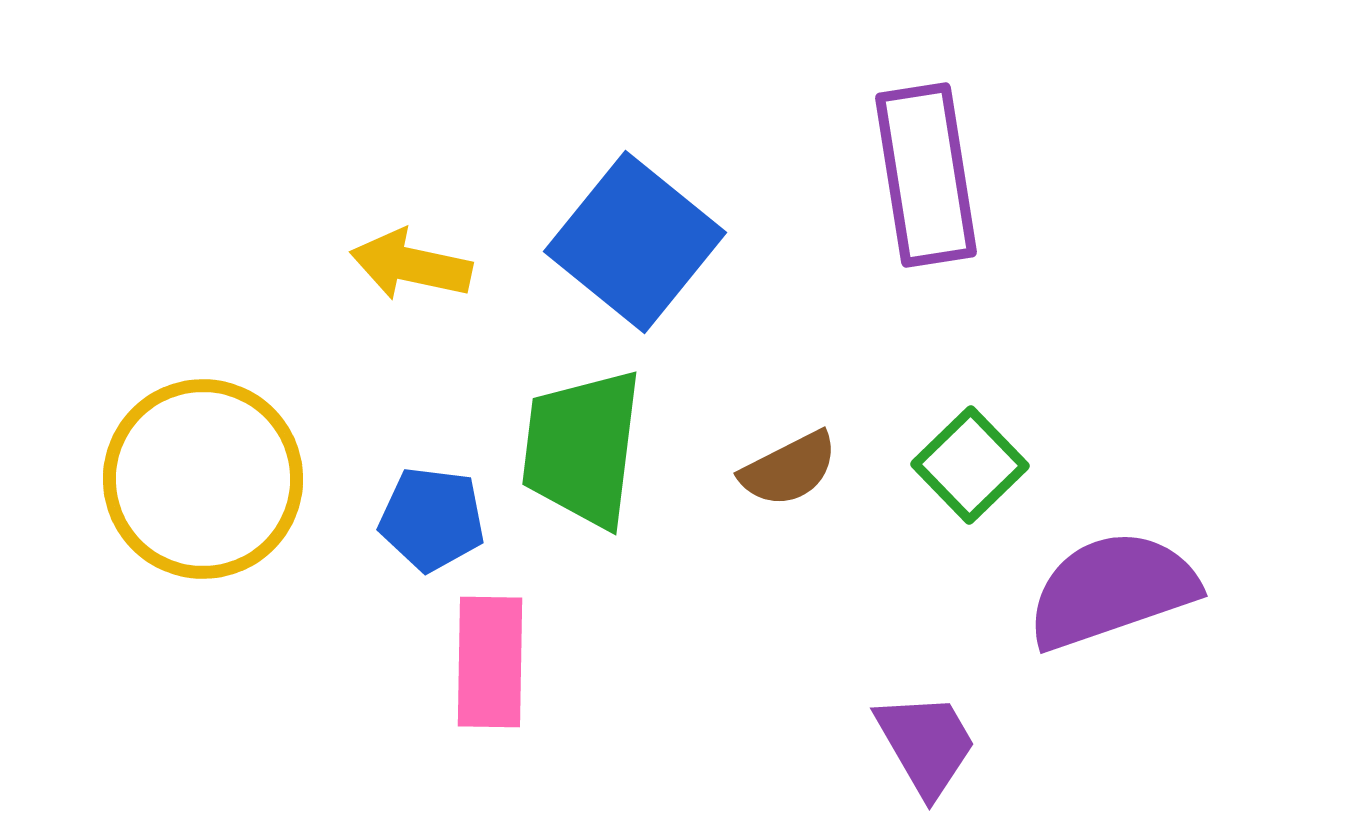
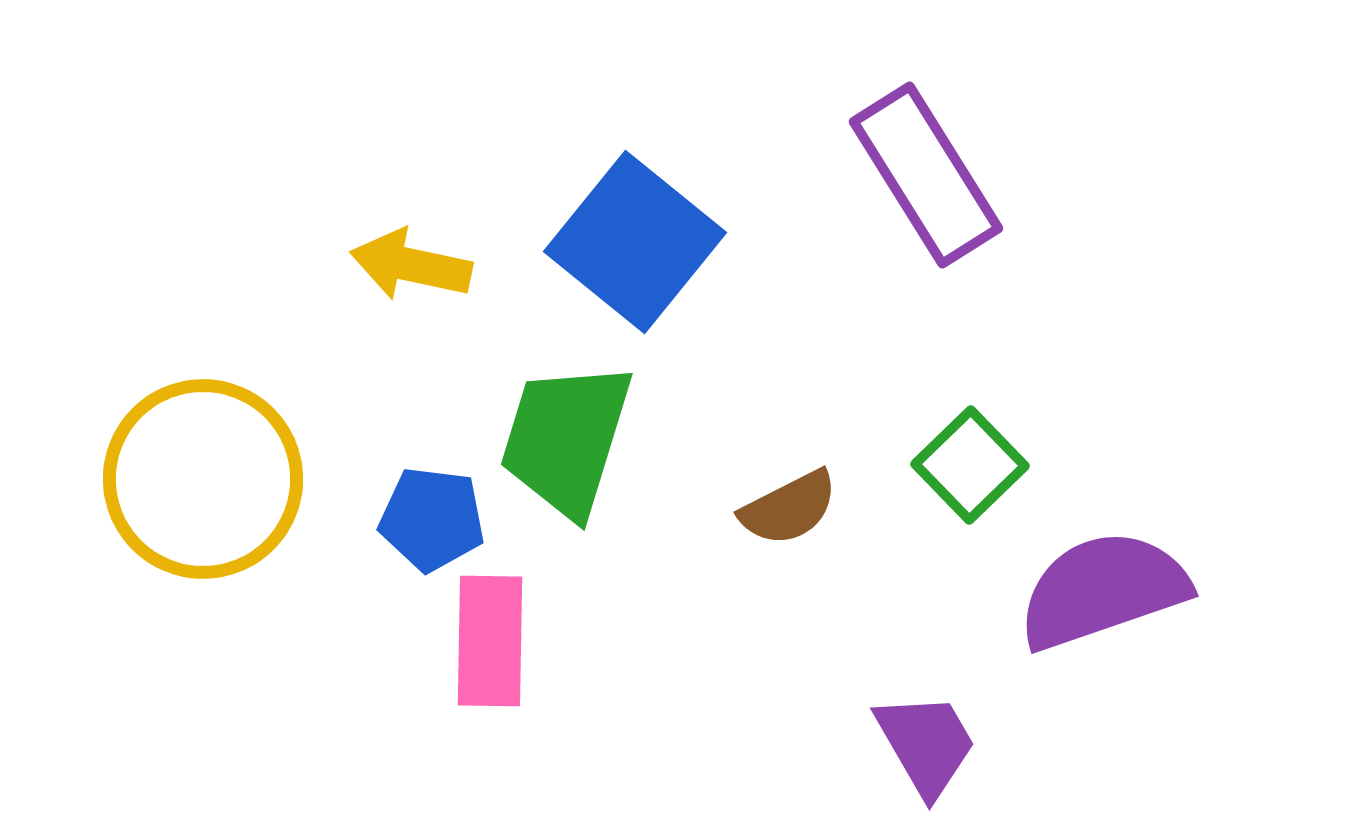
purple rectangle: rotated 23 degrees counterclockwise
green trapezoid: moved 16 px left, 9 px up; rotated 10 degrees clockwise
brown semicircle: moved 39 px down
purple semicircle: moved 9 px left
pink rectangle: moved 21 px up
